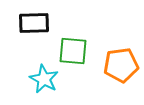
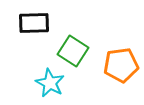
green square: rotated 28 degrees clockwise
cyan star: moved 6 px right, 4 px down
